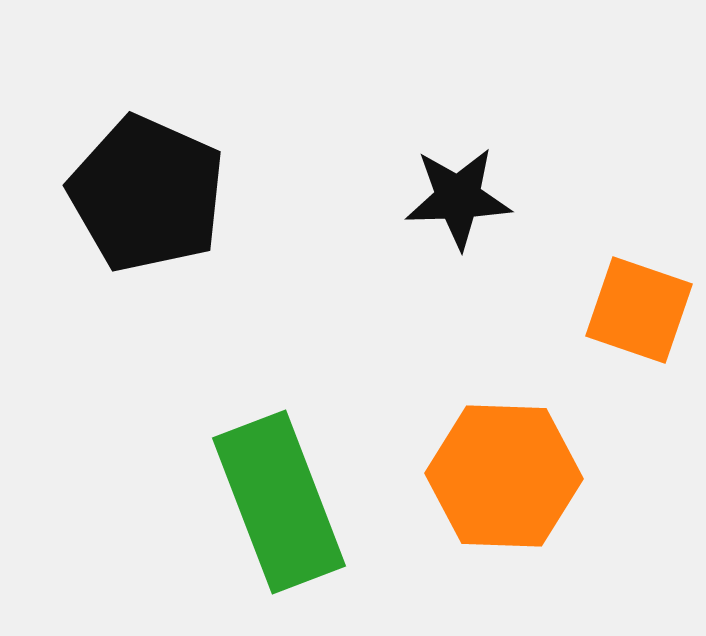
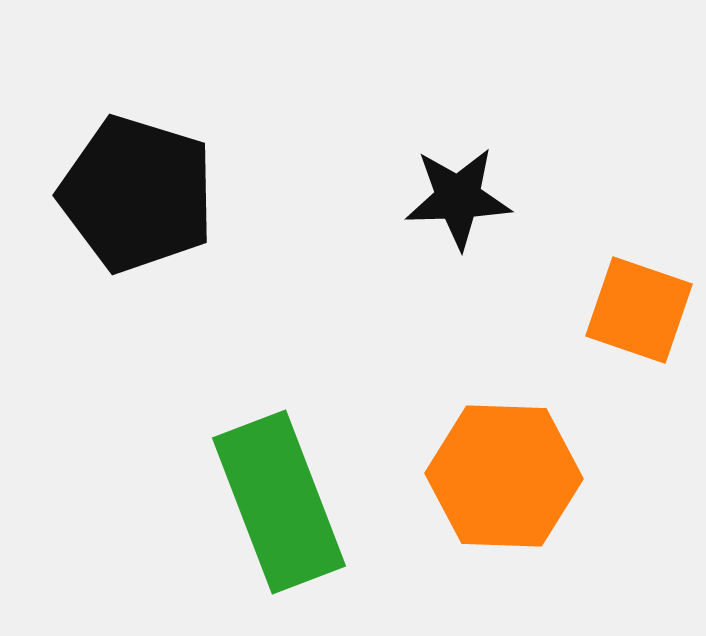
black pentagon: moved 10 px left; rotated 7 degrees counterclockwise
